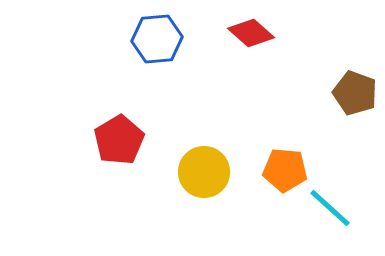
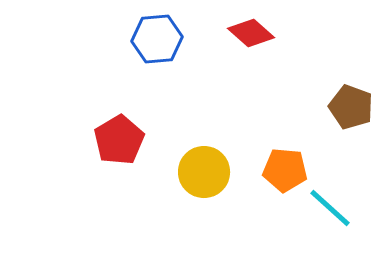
brown pentagon: moved 4 px left, 14 px down
